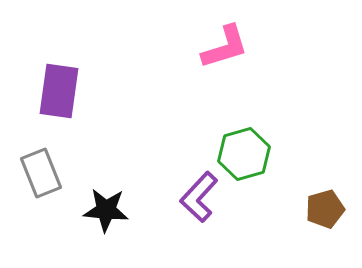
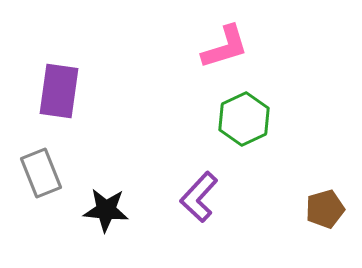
green hexagon: moved 35 px up; rotated 9 degrees counterclockwise
